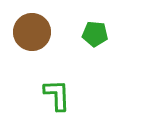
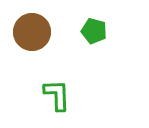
green pentagon: moved 1 px left, 3 px up; rotated 10 degrees clockwise
